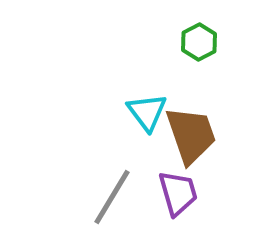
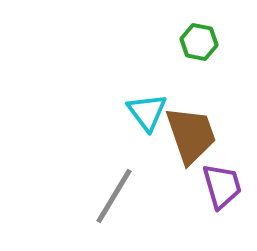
green hexagon: rotated 21 degrees counterclockwise
purple trapezoid: moved 44 px right, 7 px up
gray line: moved 2 px right, 1 px up
